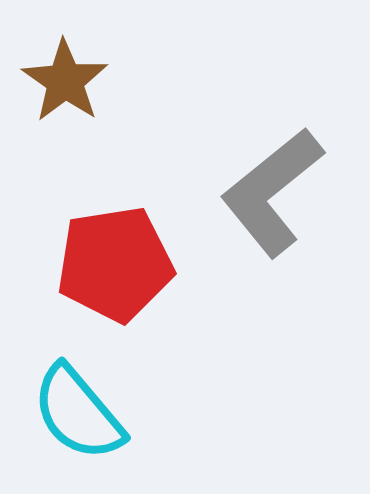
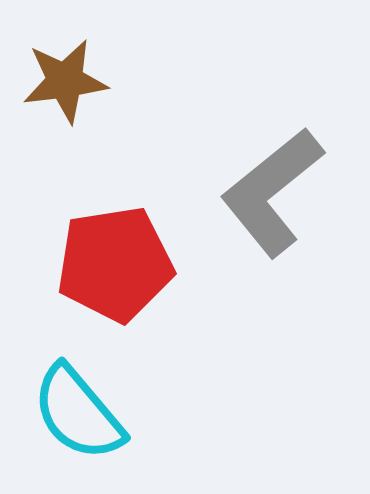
brown star: rotated 30 degrees clockwise
